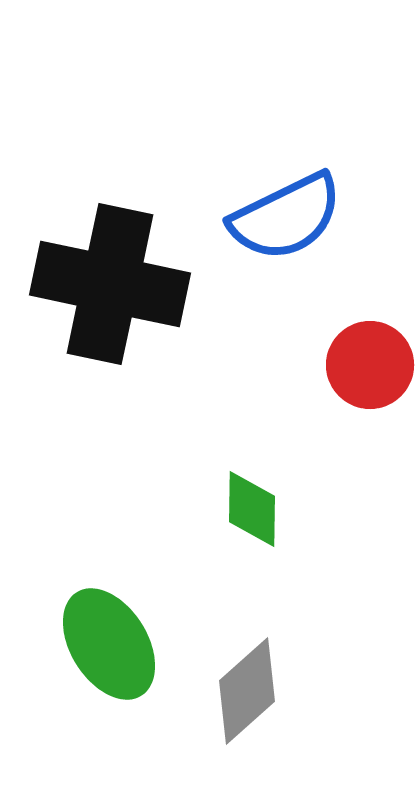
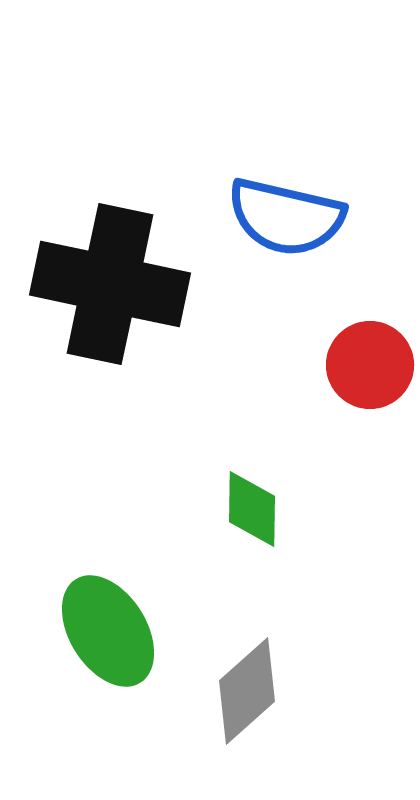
blue semicircle: rotated 39 degrees clockwise
green ellipse: moved 1 px left, 13 px up
